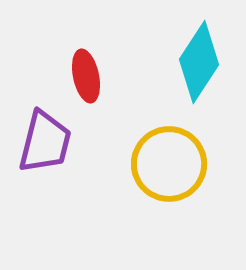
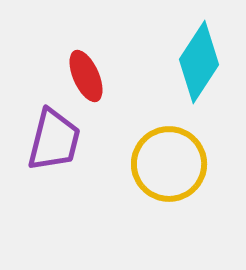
red ellipse: rotated 12 degrees counterclockwise
purple trapezoid: moved 9 px right, 2 px up
